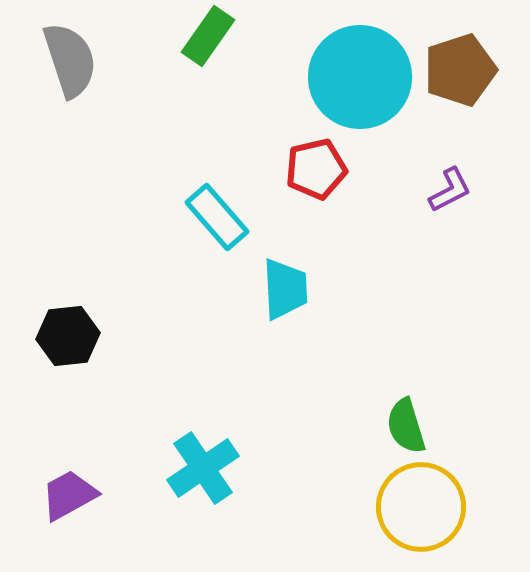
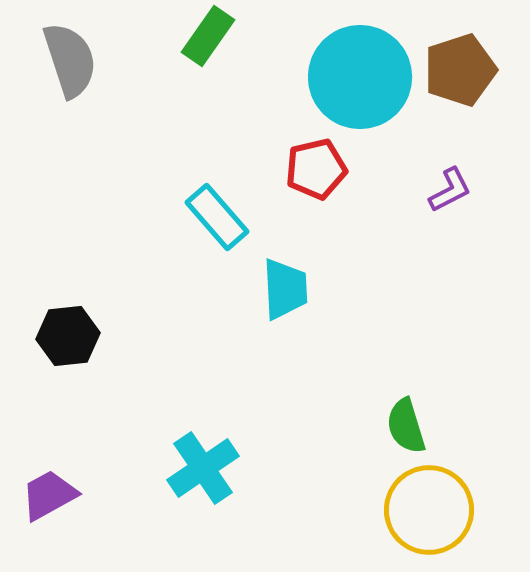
purple trapezoid: moved 20 px left
yellow circle: moved 8 px right, 3 px down
